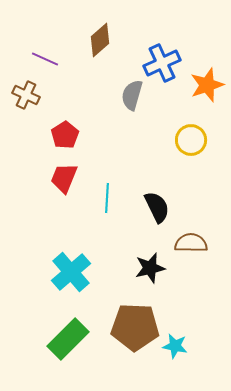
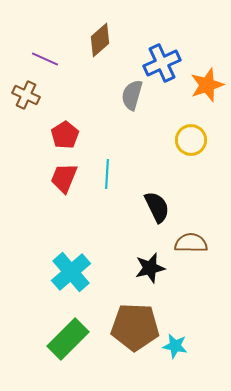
cyan line: moved 24 px up
